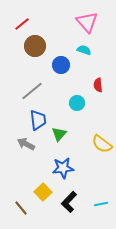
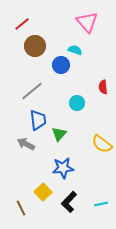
cyan semicircle: moved 9 px left
red semicircle: moved 5 px right, 2 px down
brown line: rotated 14 degrees clockwise
